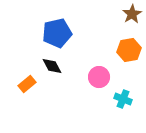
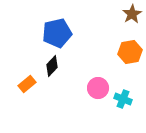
orange hexagon: moved 1 px right, 2 px down
black diamond: rotated 70 degrees clockwise
pink circle: moved 1 px left, 11 px down
